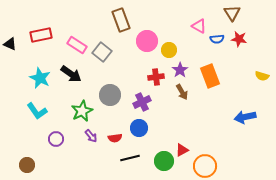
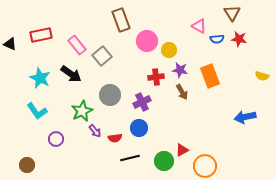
pink rectangle: rotated 18 degrees clockwise
gray square: moved 4 px down; rotated 12 degrees clockwise
purple star: rotated 28 degrees counterclockwise
purple arrow: moved 4 px right, 5 px up
